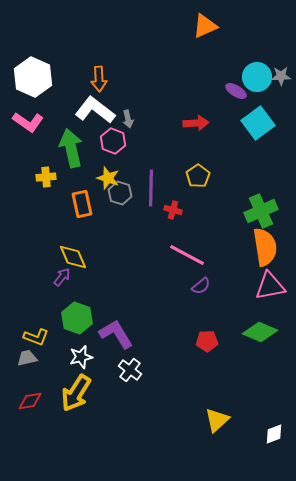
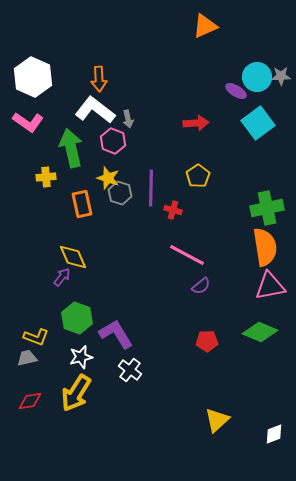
green cross: moved 6 px right, 3 px up; rotated 12 degrees clockwise
